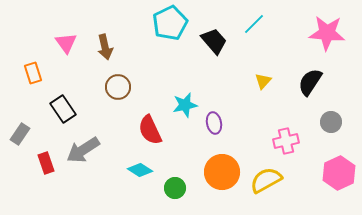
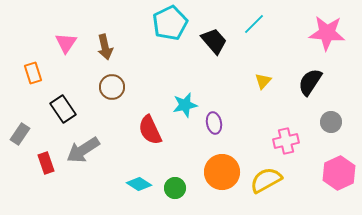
pink triangle: rotated 10 degrees clockwise
brown circle: moved 6 px left
cyan diamond: moved 1 px left, 14 px down
